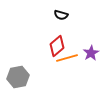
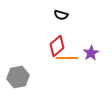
orange line: rotated 15 degrees clockwise
